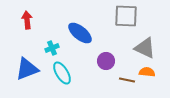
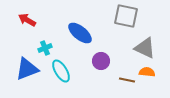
gray square: rotated 10 degrees clockwise
red arrow: rotated 54 degrees counterclockwise
cyan cross: moved 7 px left
purple circle: moved 5 px left
cyan ellipse: moved 1 px left, 2 px up
